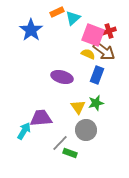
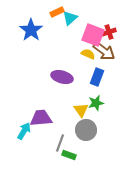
cyan triangle: moved 3 px left
red cross: moved 1 px down
blue rectangle: moved 2 px down
yellow triangle: moved 3 px right, 3 px down
gray line: rotated 24 degrees counterclockwise
green rectangle: moved 1 px left, 2 px down
